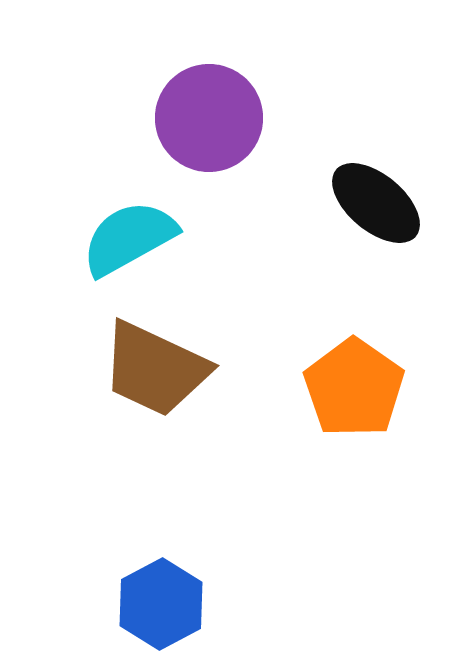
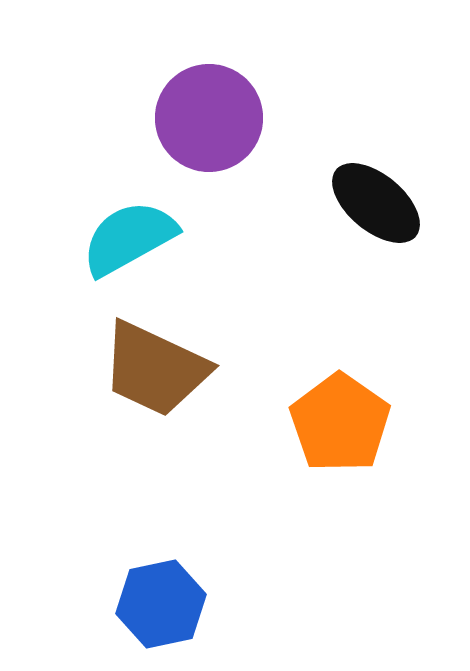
orange pentagon: moved 14 px left, 35 px down
blue hexagon: rotated 16 degrees clockwise
